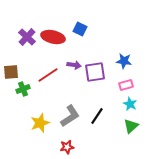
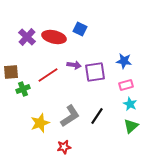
red ellipse: moved 1 px right
red star: moved 3 px left
